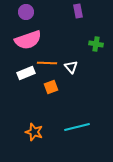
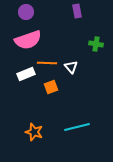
purple rectangle: moved 1 px left
white rectangle: moved 1 px down
